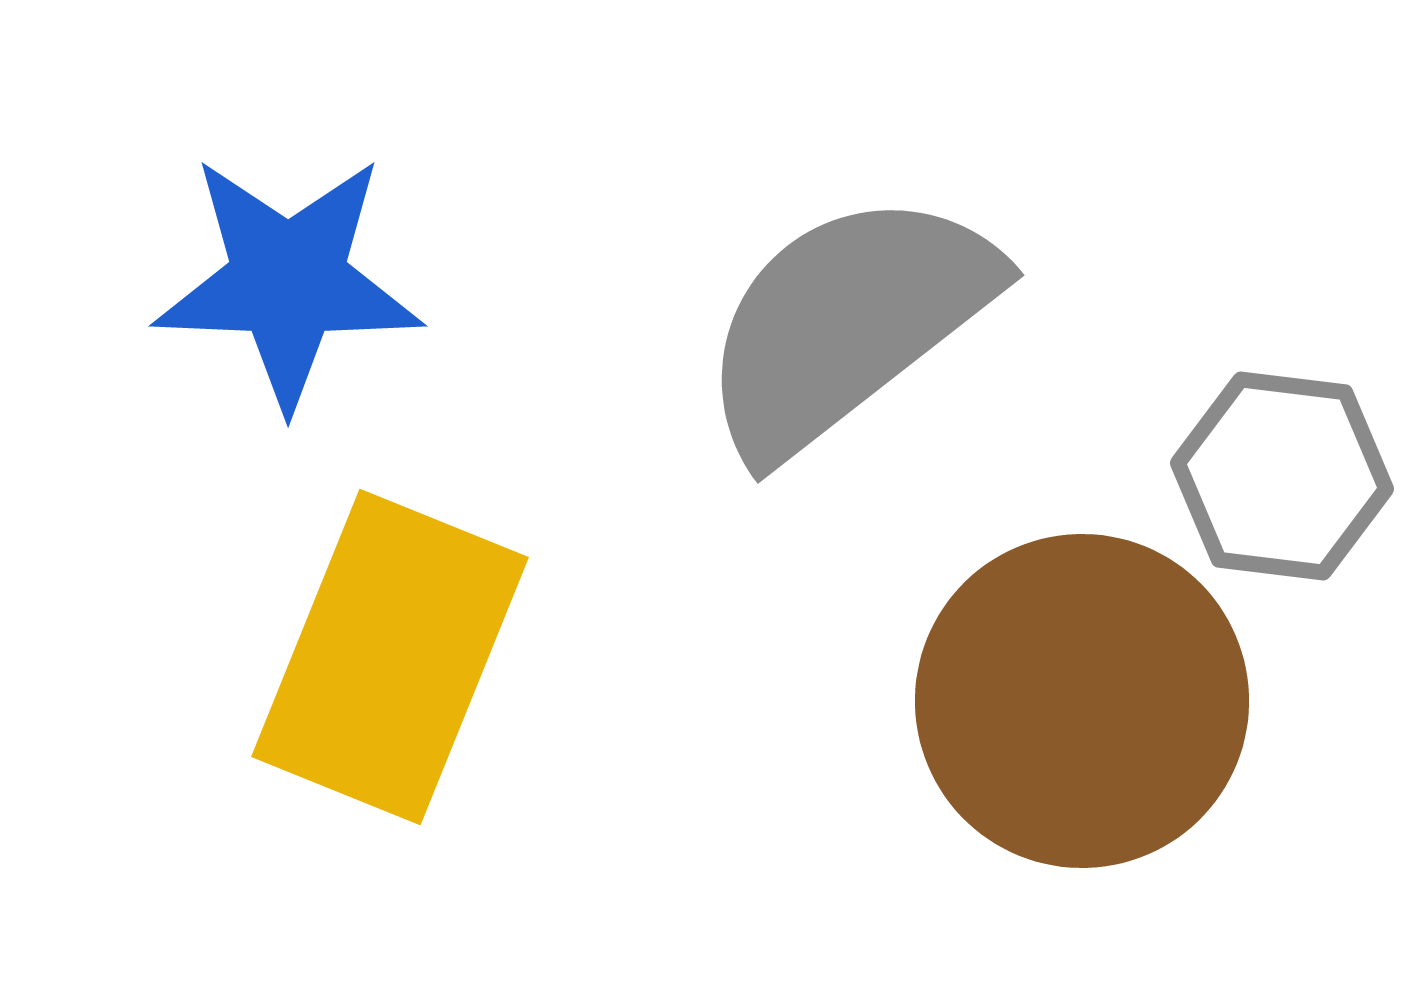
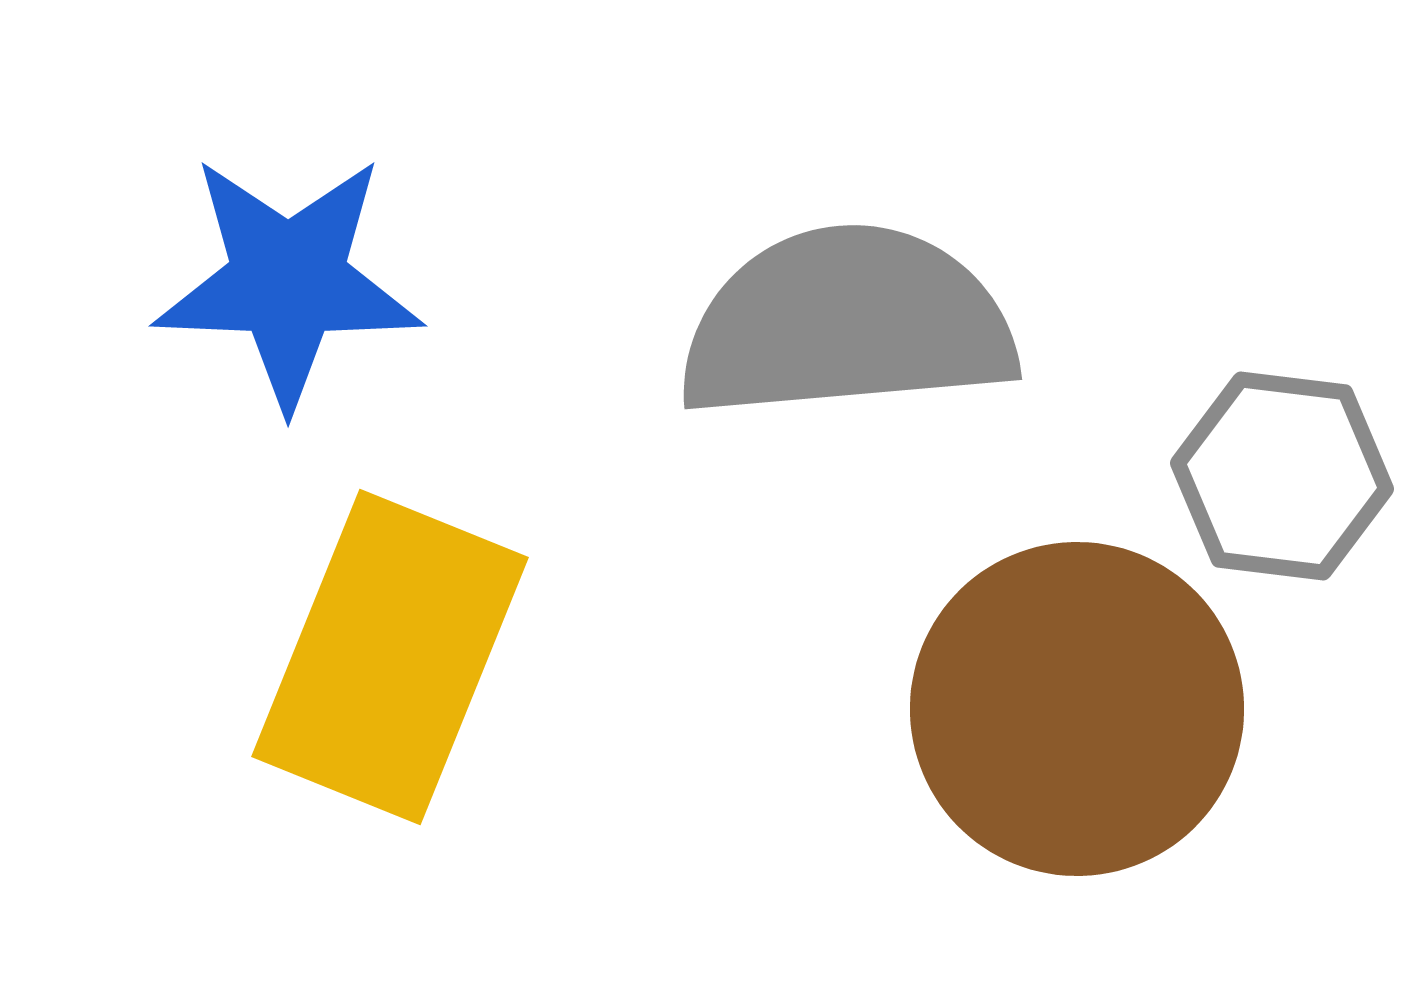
gray semicircle: rotated 33 degrees clockwise
brown circle: moved 5 px left, 8 px down
